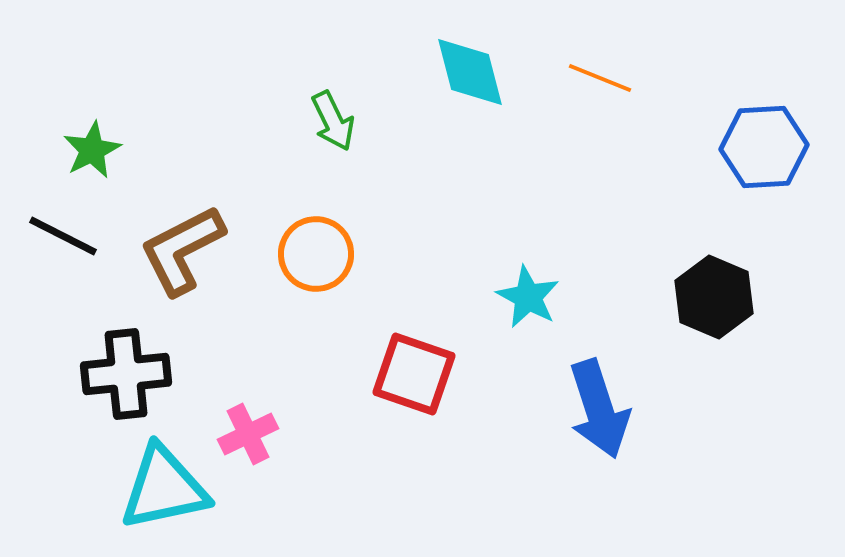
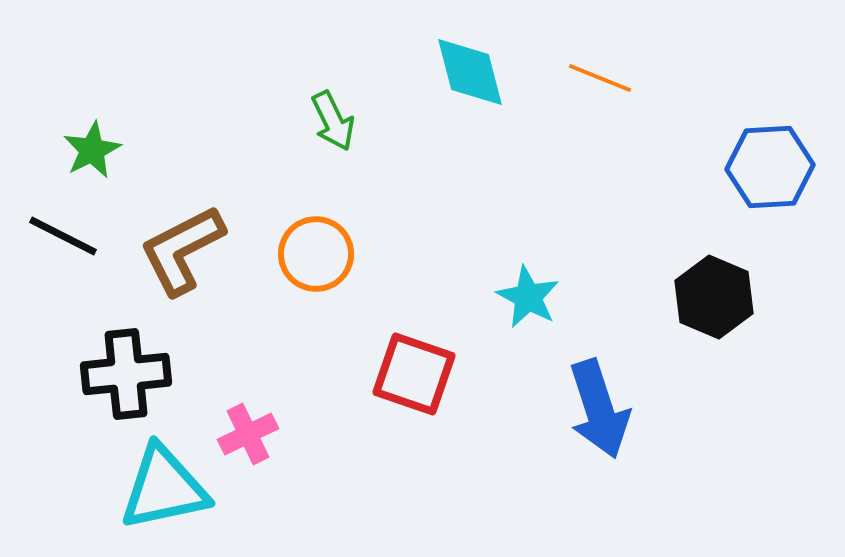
blue hexagon: moved 6 px right, 20 px down
